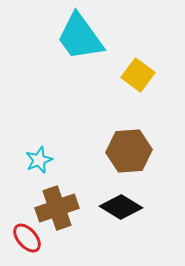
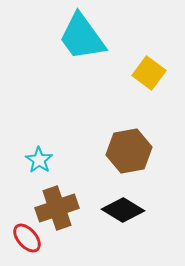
cyan trapezoid: moved 2 px right
yellow square: moved 11 px right, 2 px up
brown hexagon: rotated 6 degrees counterclockwise
cyan star: rotated 16 degrees counterclockwise
black diamond: moved 2 px right, 3 px down
